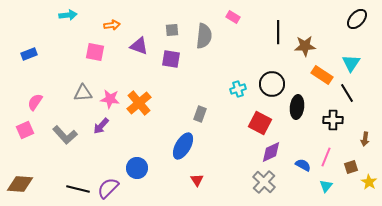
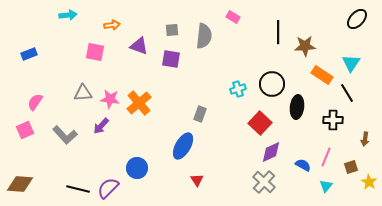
red square at (260, 123): rotated 15 degrees clockwise
